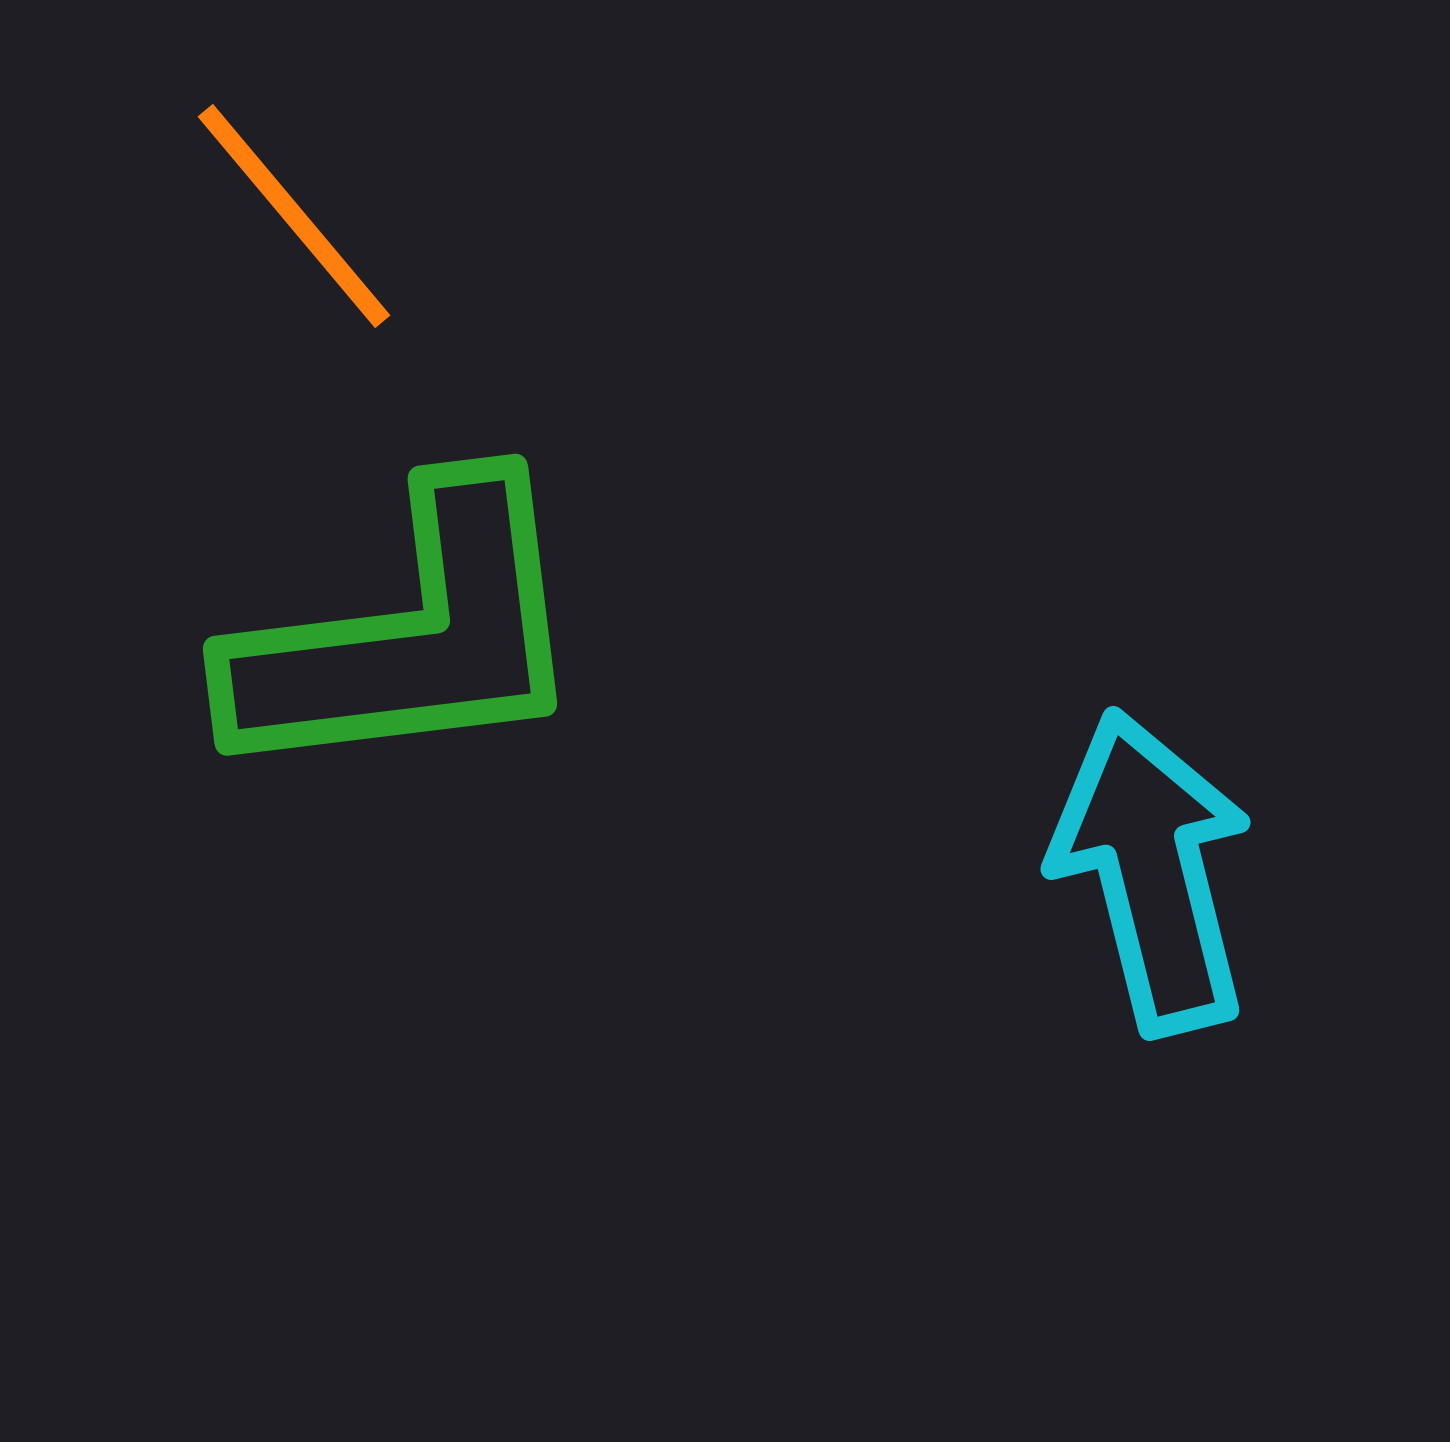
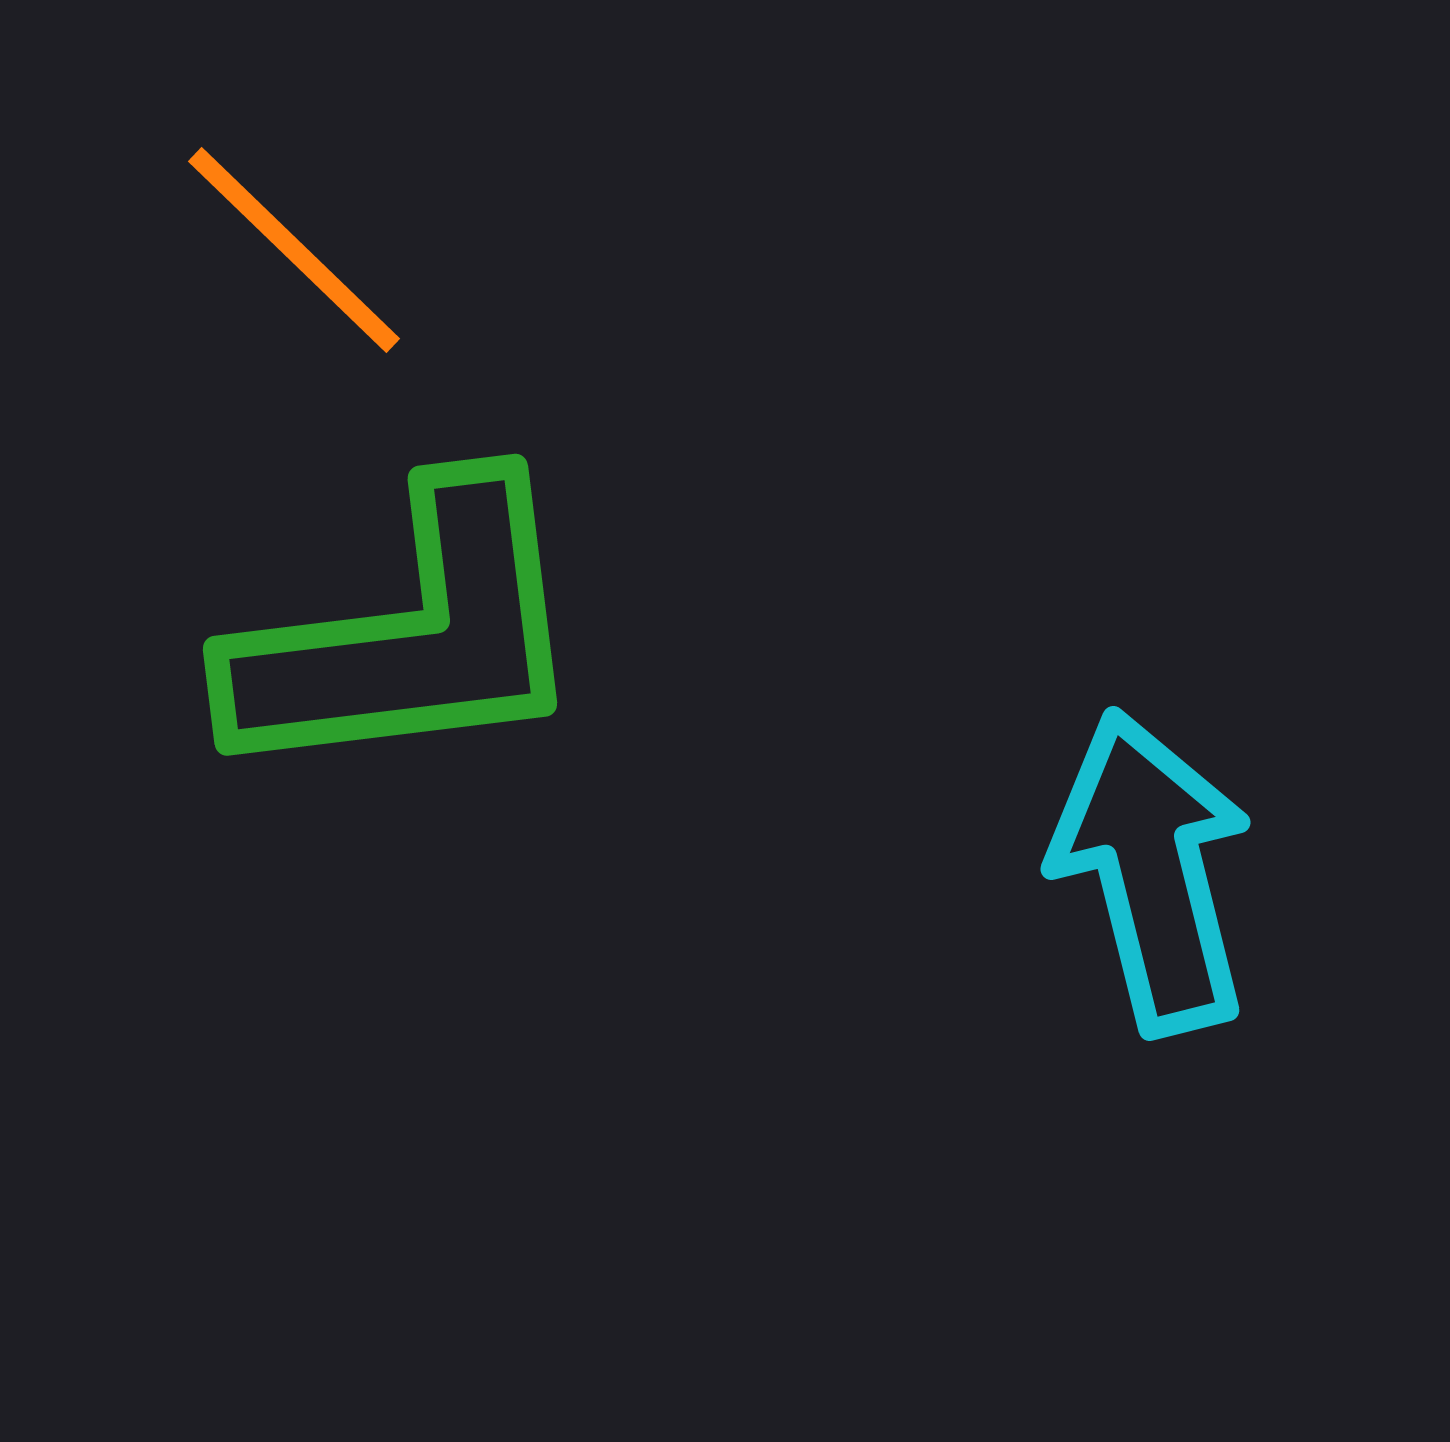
orange line: moved 34 px down; rotated 6 degrees counterclockwise
